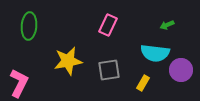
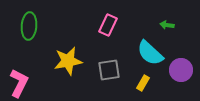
green arrow: rotated 32 degrees clockwise
cyan semicircle: moved 5 px left; rotated 36 degrees clockwise
